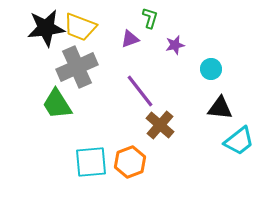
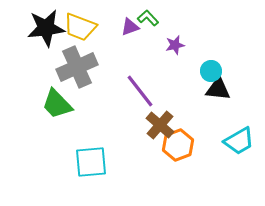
green L-shape: moved 2 px left; rotated 60 degrees counterclockwise
purple triangle: moved 12 px up
cyan circle: moved 2 px down
green trapezoid: rotated 12 degrees counterclockwise
black triangle: moved 2 px left, 19 px up
cyan trapezoid: rotated 8 degrees clockwise
orange hexagon: moved 48 px right, 17 px up
